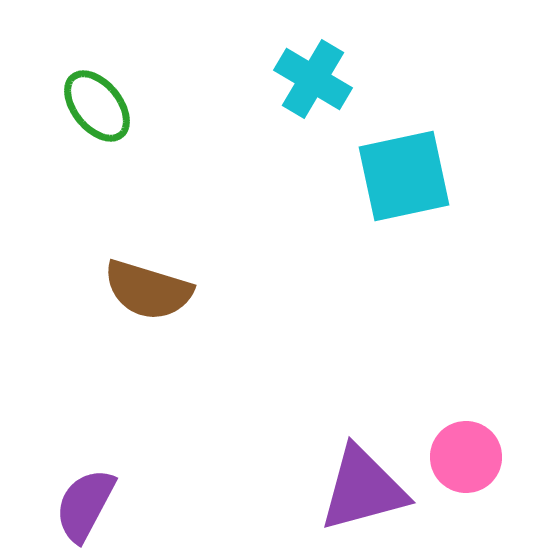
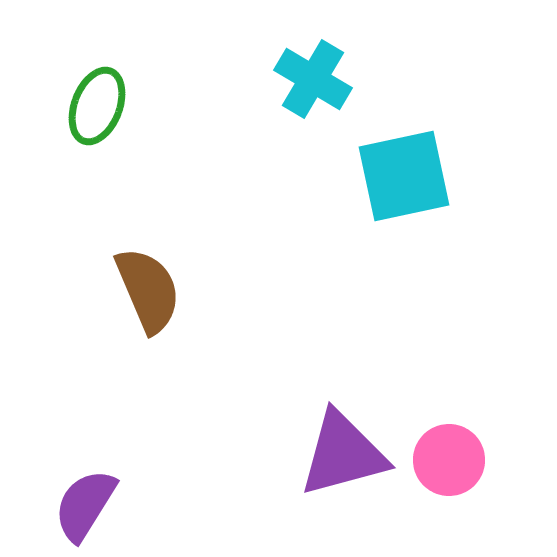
green ellipse: rotated 60 degrees clockwise
brown semicircle: rotated 130 degrees counterclockwise
pink circle: moved 17 px left, 3 px down
purple triangle: moved 20 px left, 35 px up
purple semicircle: rotated 4 degrees clockwise
